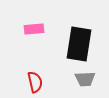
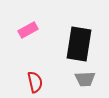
pink rectangle: moved 6 px left, 1 px down; rotated 24 degrees counterclockwise
